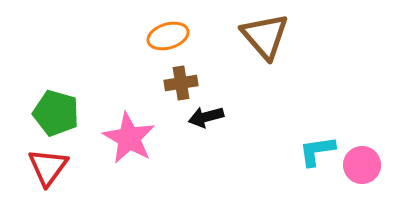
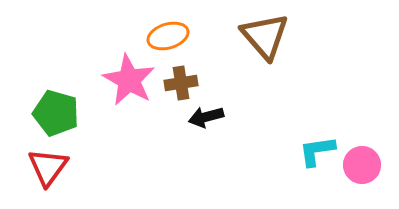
pink star: moved 58 px up
